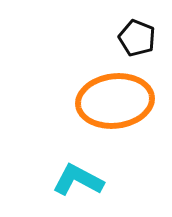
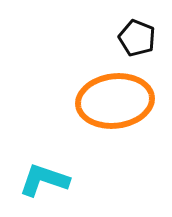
cyan L-shape: moved 34 px left; rotated 9 degrees counterclockwise
